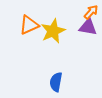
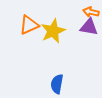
orange arrow: rotated 119 degrees counterclockwise
purple triangle: moved 1 px right
blue semicircle: moved 1 px right, 2 px down
